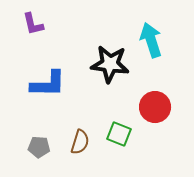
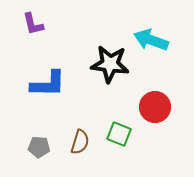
cyan arrow: rotated 52 degrees counterclockwise
